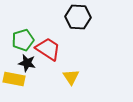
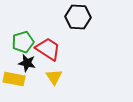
green pentagon: moved 2 px down
yellow triangle: moved 17 px left
